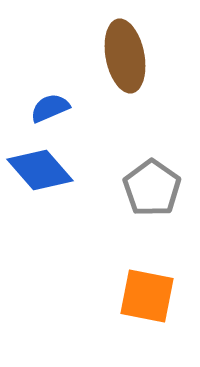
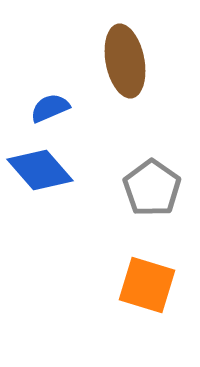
brown ellipse: moved 5 px down
orange square: moved 11 px up; rotated 6 degrees clockwise
